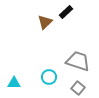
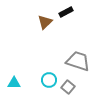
black rectangle: rotated 16 degrees clockwise
cyan circle: moved 3 px down
gray square: moved 10 px left, 1 px up
